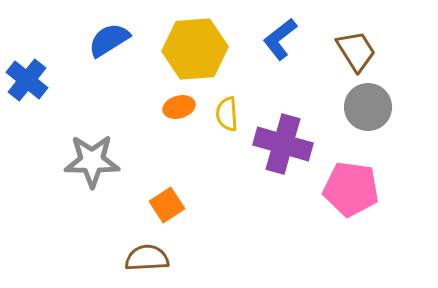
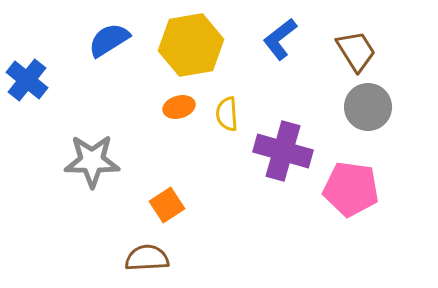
yellow hexagon: moved 4 px left, 4 px up; rotated 6 degrees counterclockwise
purple cross: moved 7 px down
